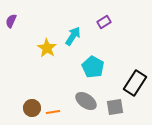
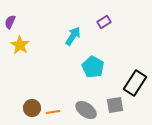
purple semicircle: moved 1 px left, 1 px down
yellow star: moved 27 px left, 3 px up
gray ellipse: moved 9 px down
gray square: moved 2 px up
